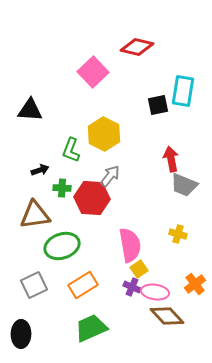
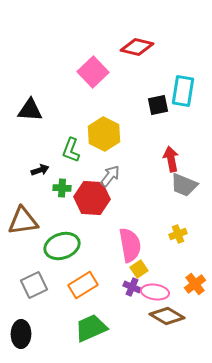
brown triangle: moved 12 px left, 6 px down
yellow cross: rotated 36 degrees counterclockwise
brown diamond: rotated 16 degrees counterclockwise
